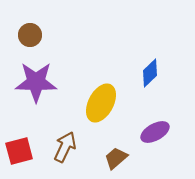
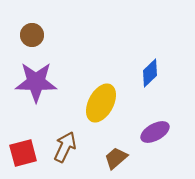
brown circle: moved 2 px right
red square: moved 4 px right, 2 px down
